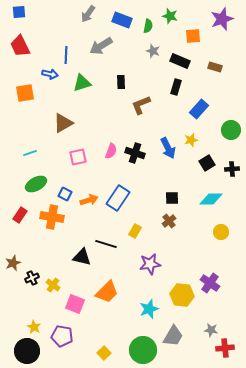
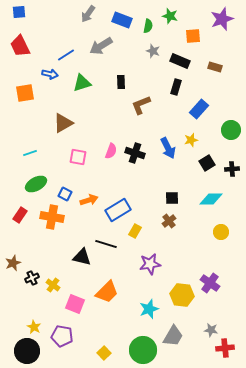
blue line at (66, 55): rotated 54 degrees clockwise
pink square at (78, 157): rotated 24 degrees clockwise
blue rectangle at (118, 198): moved 12 px down; rotated 25 degrees clockwise
